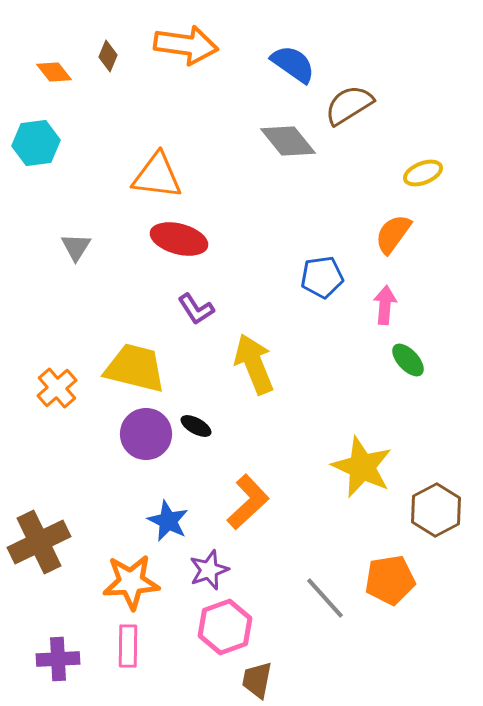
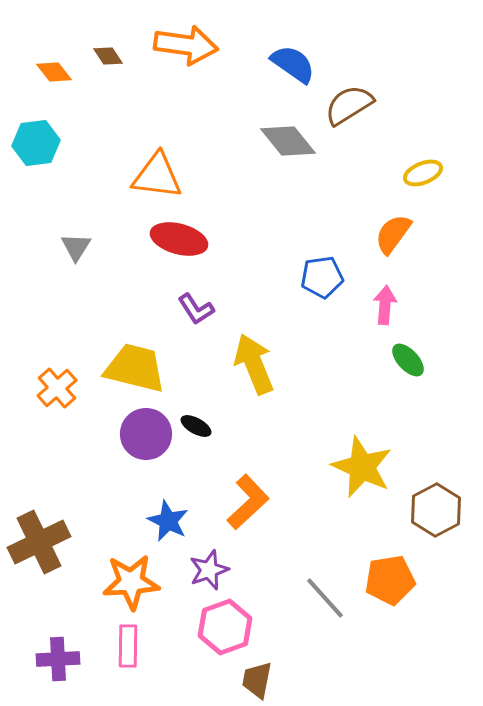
brown diamond: rotated 56 degrees counterclockwise
